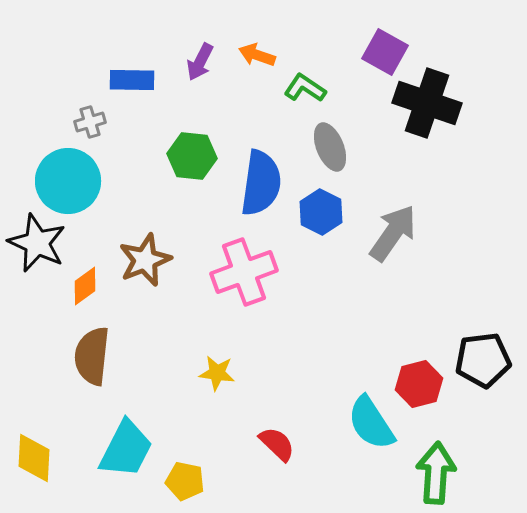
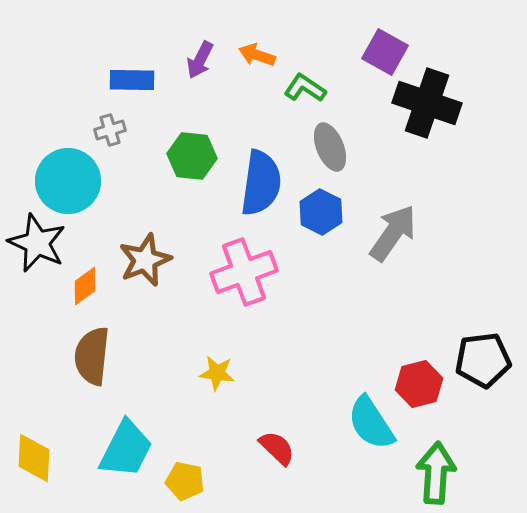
purple arrow: moved 2 px up
gray cross: moved 20 px right, 8 px down
red semicircle: moved 4 px down
